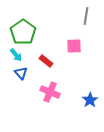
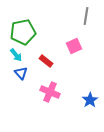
green pentagon: rotated 25 degrees clockwise
pink square: rotated 21 degrees counterclockwise
